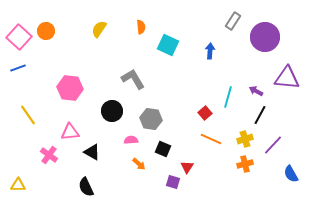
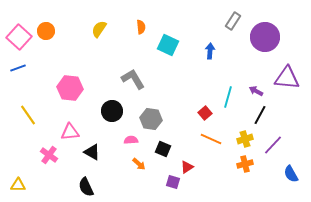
red triangle: rotated 24 degrees clockwise
